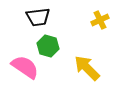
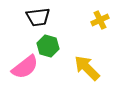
pink semicircle: rotated 108 degrees clockwise
